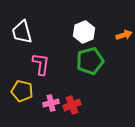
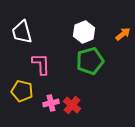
orange arrow: moved 1 px left, 1 px up; rotated 21 degrees counterclockwise
pink L-shape: rotated 10 degrees counterclockwise
red cross: rotated 30 degrees counterclockwise
